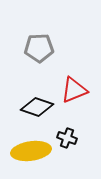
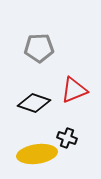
black diamond: moved 3 px left, 4 px up
yellow ellipse: moved 6 px right, 3 px down
